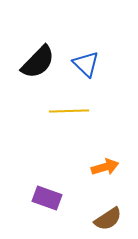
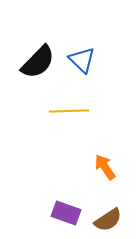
blue triangle: moved 4 px left, 4 px up
orange arrow: rotated 108 degrees counterclockwise
purple rectangle: moved 19 px right, 15 px down
brown semicircle: moved 1 px down
